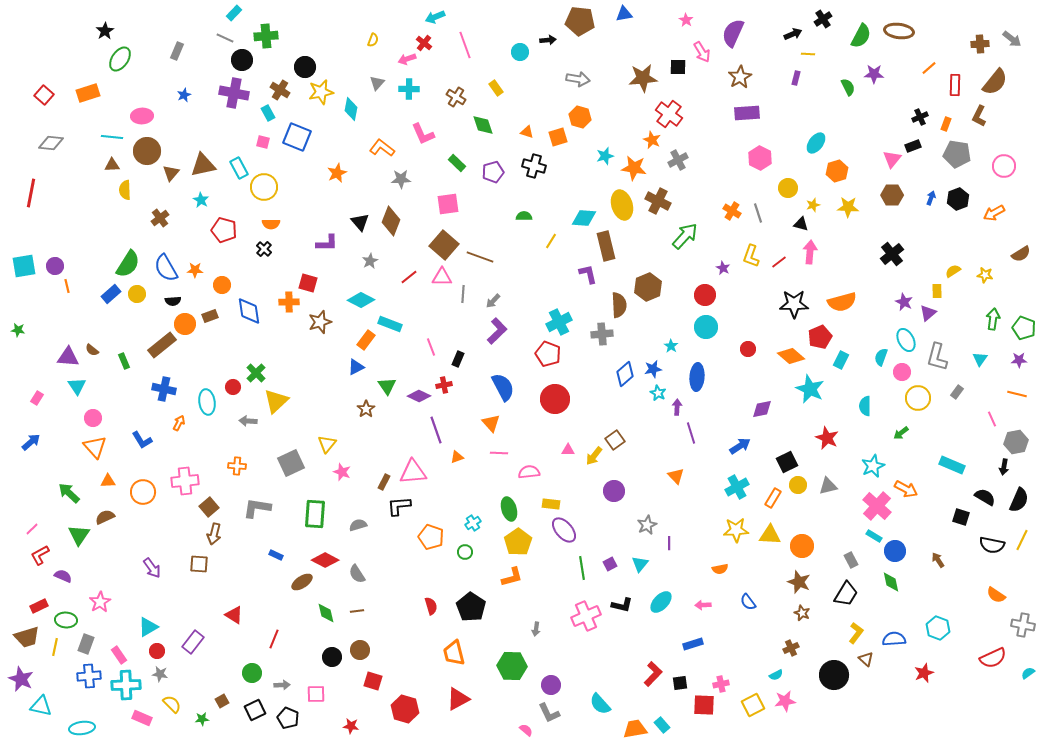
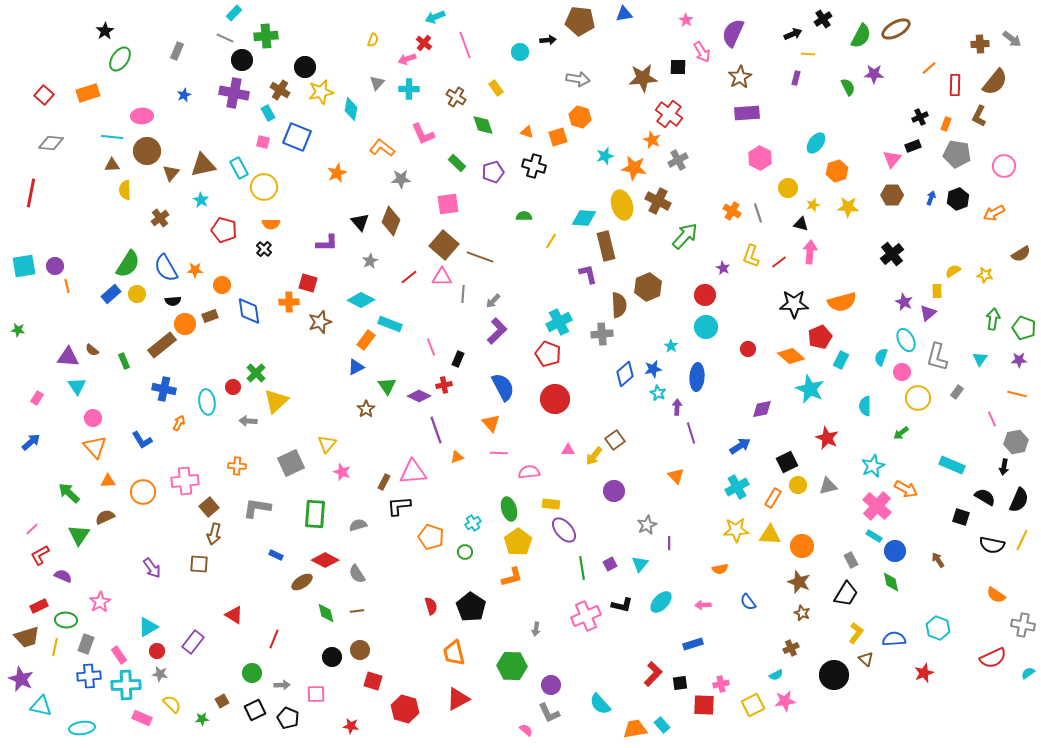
brown ellipse at (899, 31): moved 3 px left, 2 px up; rotated 36 degrees counterclockwise
